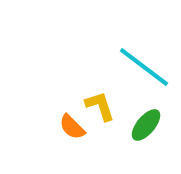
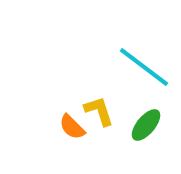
yellow L-shape: moved 1 px left, 5 px down
